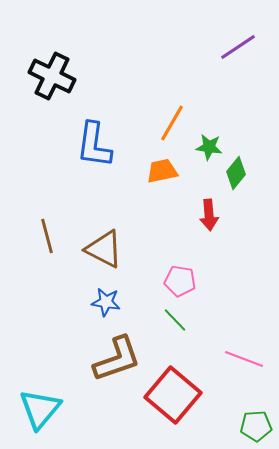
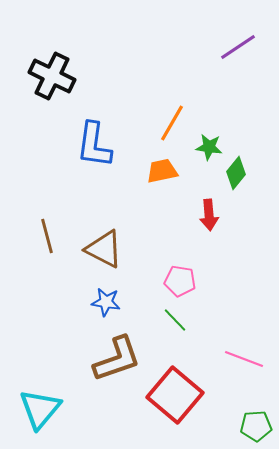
red square: moved 2 px right
